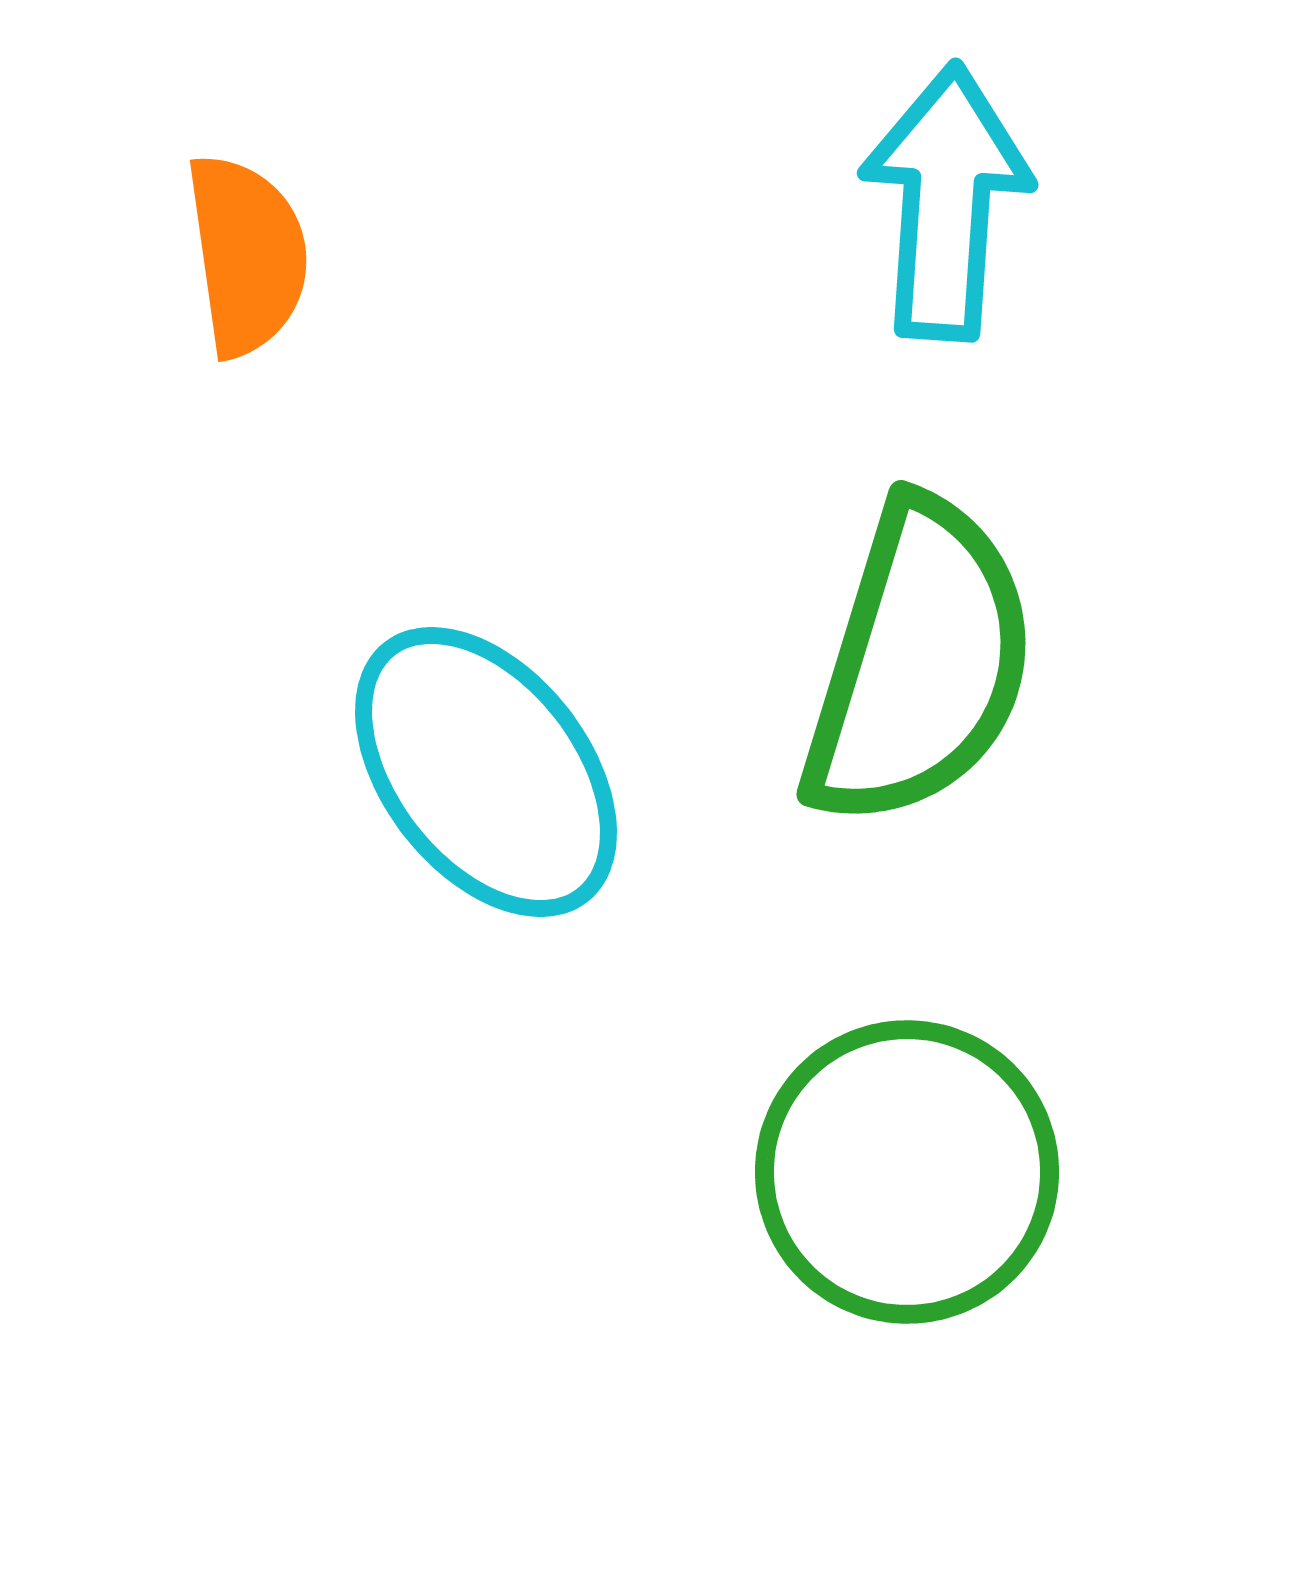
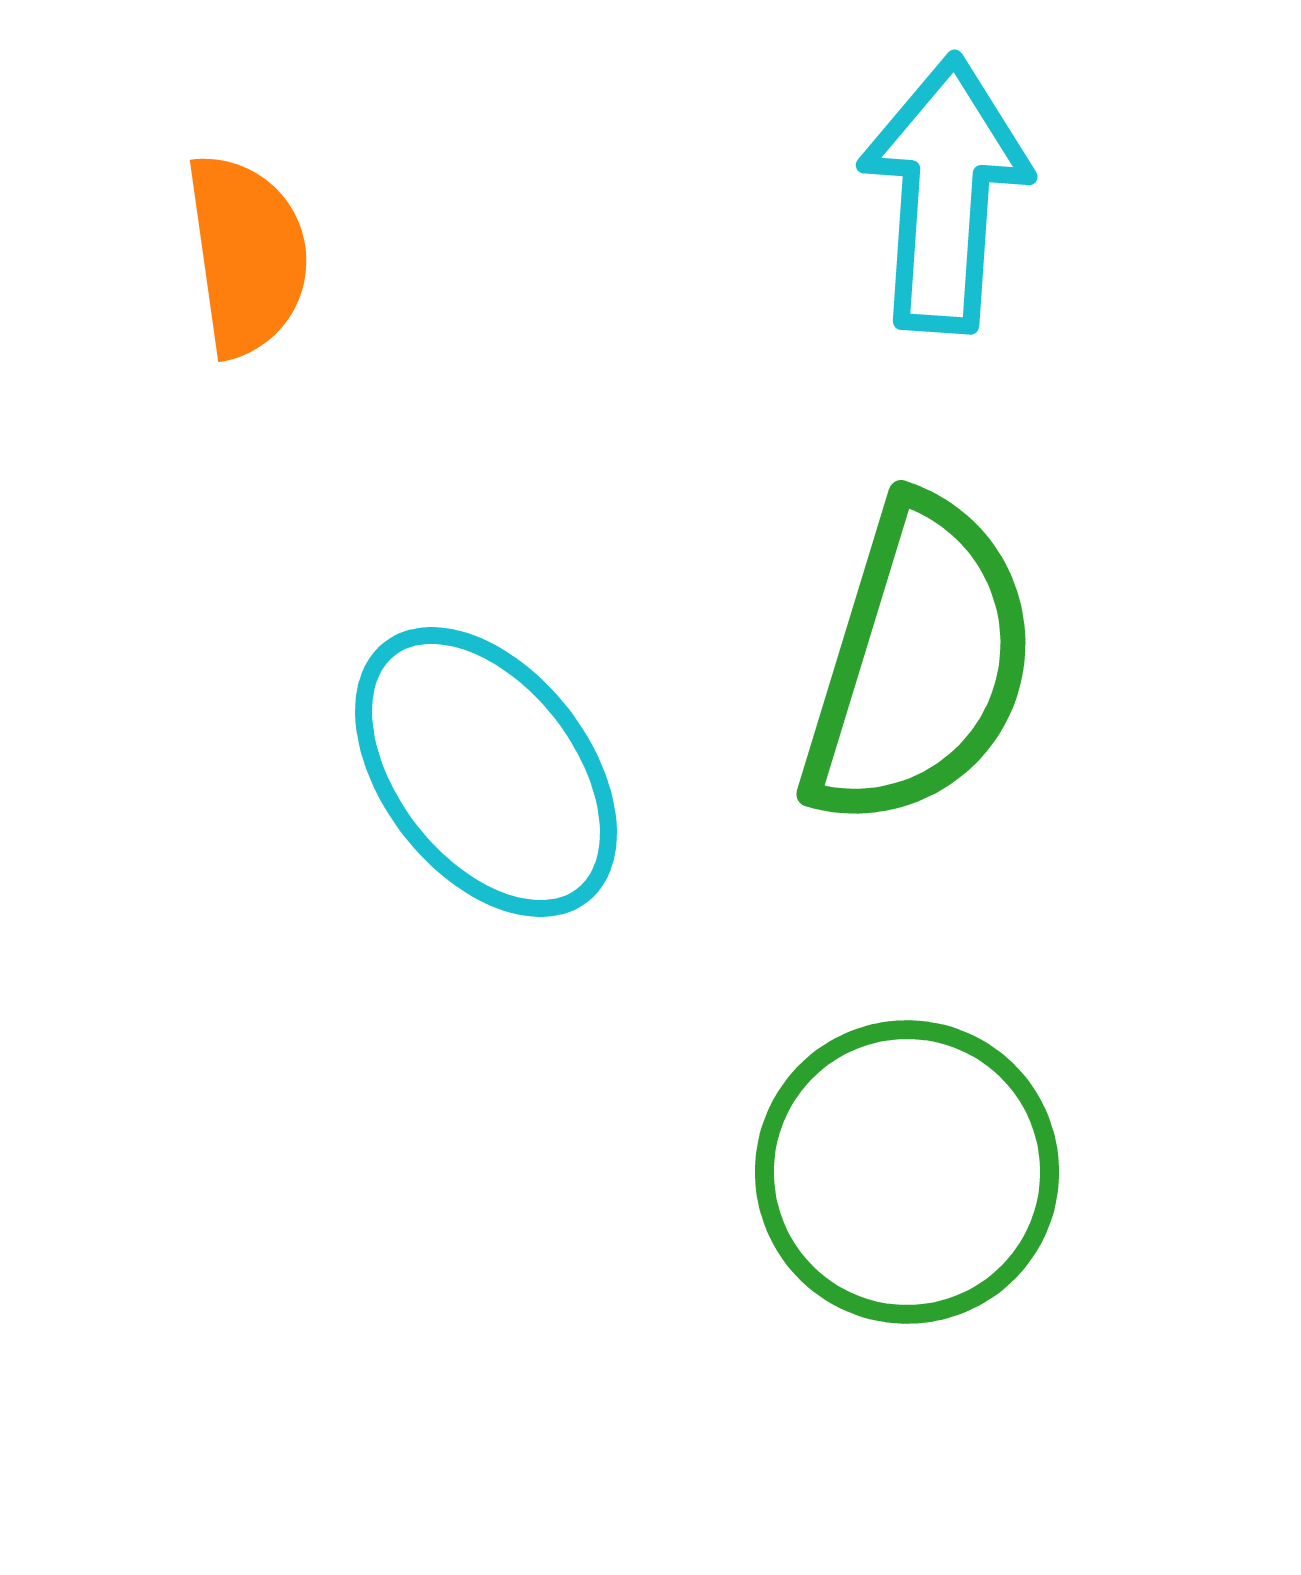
cyan arrow: moved 1 px left, 8 px up
